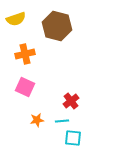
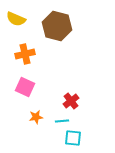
yellow semicircle: rotated 42 degrees clockwise
orange star: moved 1 px left, 3 px up
